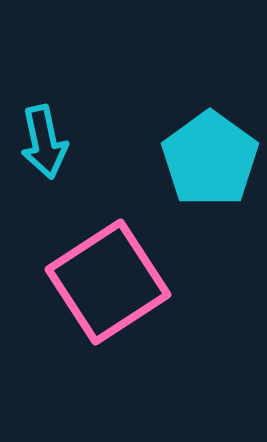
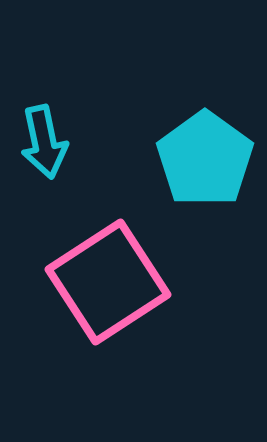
cyan pentagon: moved 5 px left
